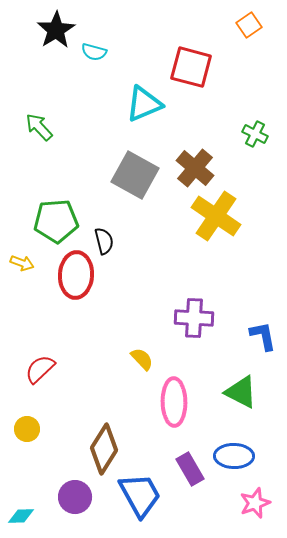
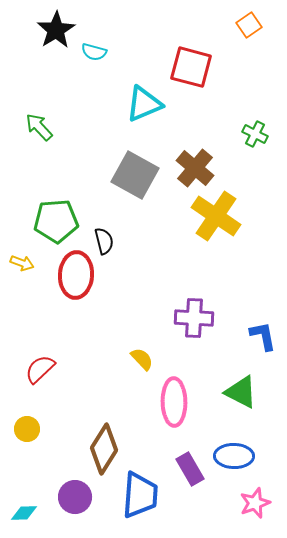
blue trapezoid: rotated 33 degrees clockwise
cyan diamond: moved 3 px right, 3 px up
